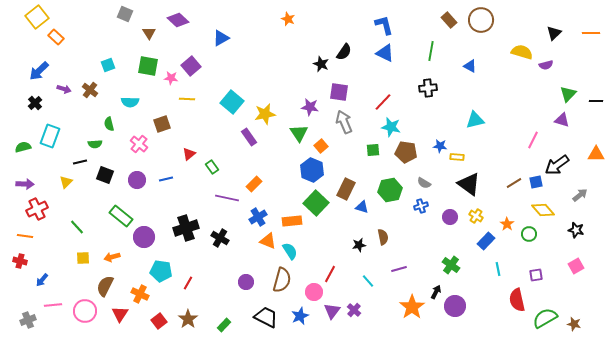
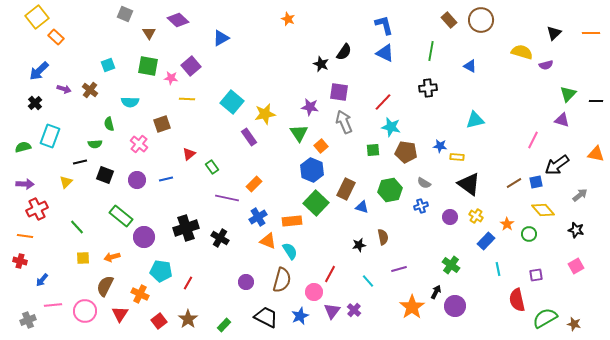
orange triangle at (596, 154): rotated 12 degrees clockwise
